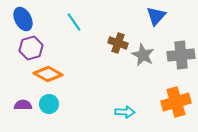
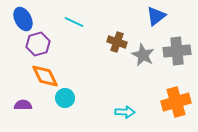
blue triangle: rotated 10 degrees clockwise
cyan line: rotated 30 degrees counterclockwise
brown cross: moved 1 px left, 1 px up
purple hexagon: moved 7 px right, 4 px up
gray cross: moved 4 px left, 4 px up
orange diamond: moved 3 px left, 2 px down; rotated 36 degrees clockwise
cyan circle: moved 16 px right, 6 px up
